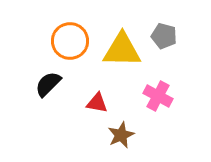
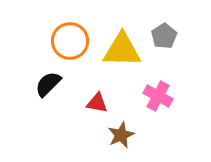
gray pentagon: rotated 25 degrees clockwise
